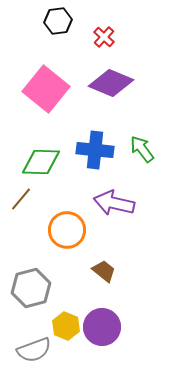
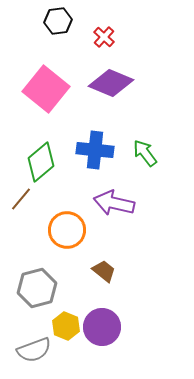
green arrow: moved 3 px right, 4 px down
green diamond: rotated 42 degrees counterclockwise
gray hexagon: moved 6 px right
